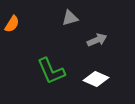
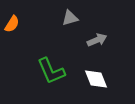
white diamond: rotated 45 degrees clockwise
